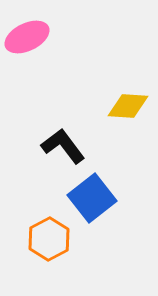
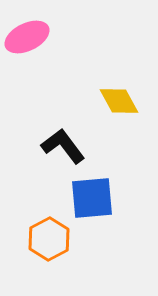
yellow diamond: moved 9 px left, 5 px up; rotated 57 degrees clockwise
blue square: rotated 33 degrees clockwise
